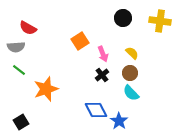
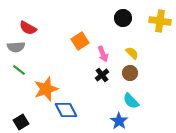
cyan semicircle: moved 8 px down
blue diamond: moved 30 px left
